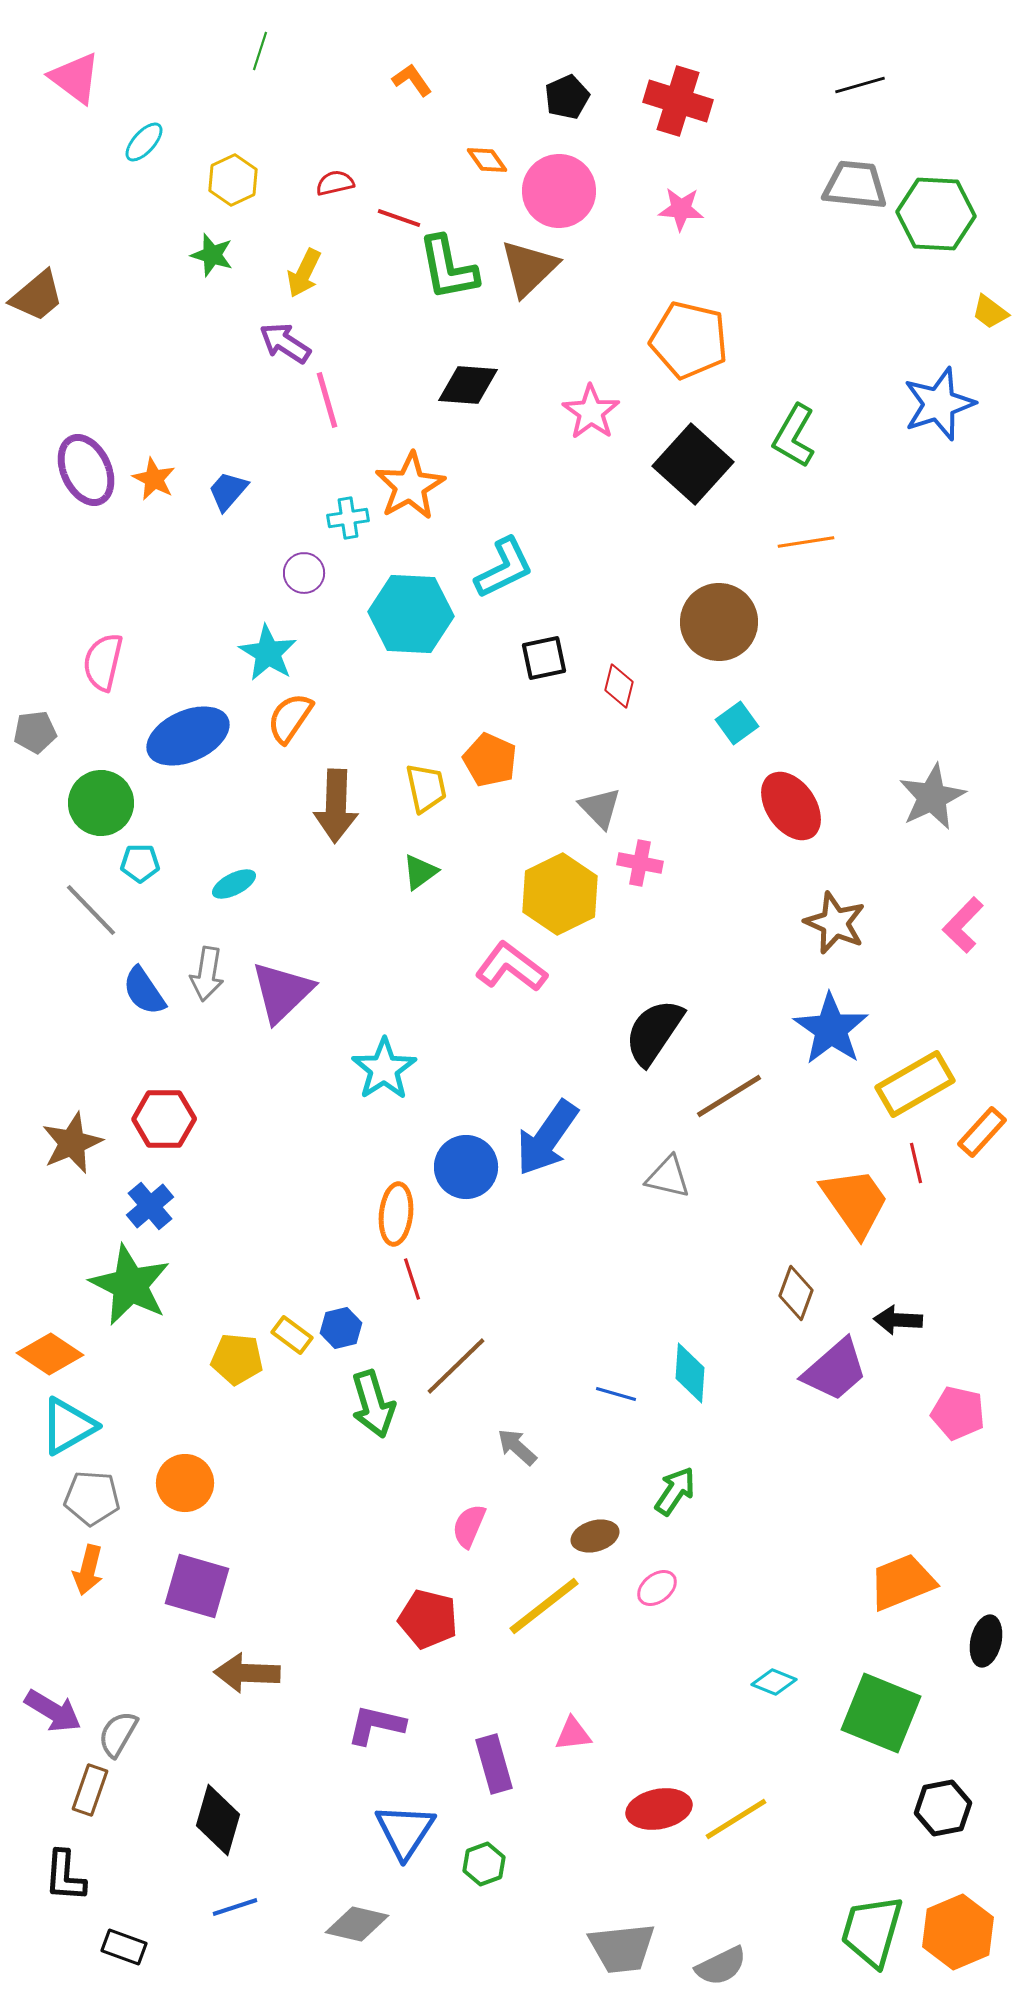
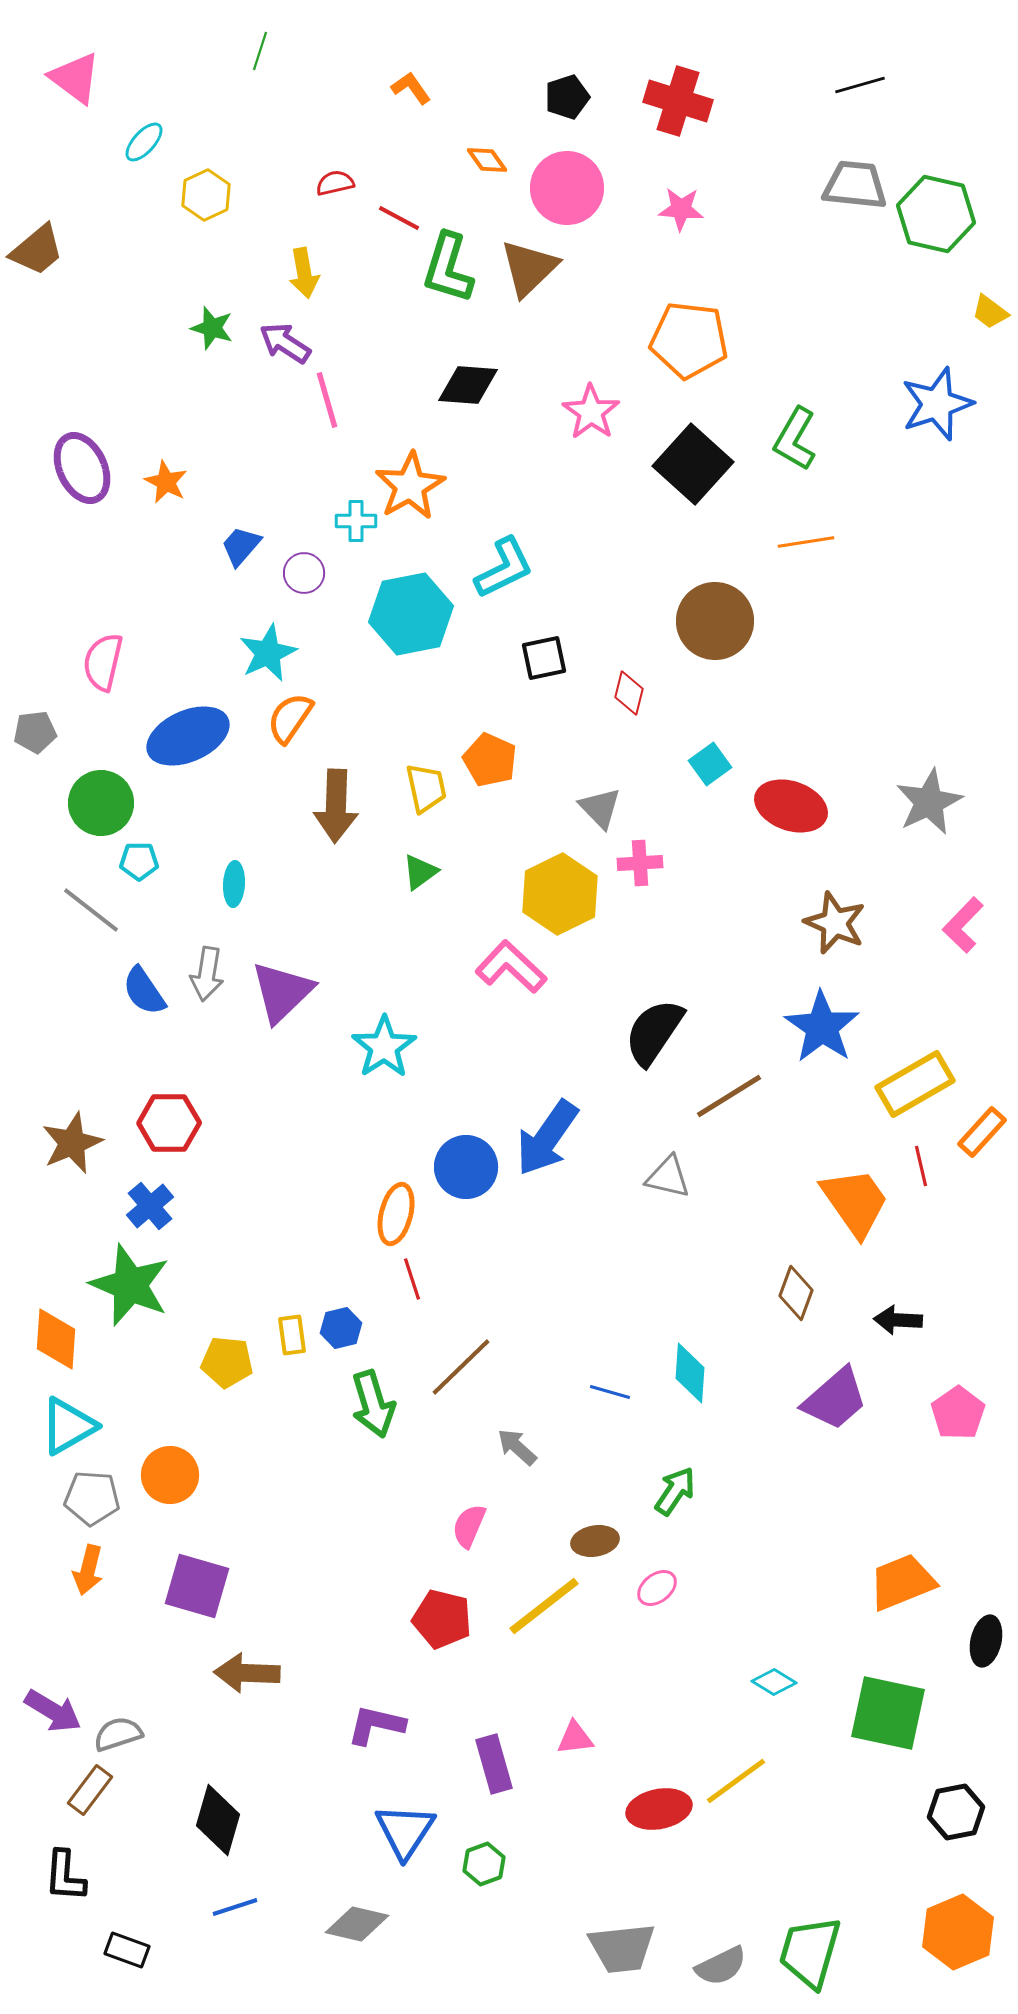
orange L-shape at (412, 80): moved 1 px left, 8 px down
black pentagon at (567, 97): rotated 6 degrees clockwise
yellow hexagon at (233, 180): moved 27 px left, 15 px down
pink circle at (559, 191): moved 8 px right, 3 px up
green hexagon at (936, 214): rotated 10 degrees clockwise
red line at (399, 218): rotated 9 degrees clockwise
green star at (212, 255): moved 73 px down
green L-shape at (448, 268): rotated 28 degrees clockwise
yellow arrow at (304, 273): rotated 36 degrees counterclockwise
brown trapezoid at (37, 296): moved 46 px up
orange pentagon at (689, 340): rotated 6 degrees counterclockwise
blue star at (939, 404): moved 2 px left
green L-shape at (794, 436): moved 1 px right, 3 px down
purple ellipse at (86, 470): moved 4 px left, 2 px up
orange star at (154, 479): moved 12 px right, 3 px down
blue trapezoid at (228, 491): moved 13 px right, 55 px down
cyan cross at (348, 518): moved 8 px right, 3 px down; rotated 9 degrees clockwise
cyan hexagon at (411, 614): rotated 14 degrees counterclockwise
brown circle at (719, 622): moved 4 px left, 1 px up
cyan star at (268, 653): rotated 16 degrees clockwise
red diamond at (619, 686): moved 10 px right, 7 px down
cyan square at (737, 723): moved 27 px left, 41 px down
gray star at (932, 797): moved 3 px left, 5 px down
red ellipse at (791, 806): rotated 36 degrees counterclockwise
cyan pentagon at (140, 863): moved 1 px left, 2 px up
pink cross at (640, 863): rotated 15 degrees counterclockwise
cyan ellipse at (234, 884): rotated 60 degrees counterclockwise
gray line at (91, 910): rotated 8 degrees counterclockwise
pink L-shape at (511, 967): rotated 6 degrees clockwise
blue star at (831, 1029): moved 9 px left, 2 px up
cyan star at (384, 1069): moved 22 px up
red hexagon at (164, 1119): moved 5 px right, 4 px down
red line at (916, 1163): moved 5 px right, 3 px down
orange ellipse at (396, 1214): rotated 8 degrees clockwise
green star at (130, 1285): rotated 4 degrees counterclockwise
yellow rectangle at (292, 1335): rotated 45 degrees clockwise
orange diamond at (50, 1354): moved 6 px right, 15 px up; rotated 60 degrees clockwise
yellow pentagon at (237, 1359): moved 10 px left, 3 px down
brown line at (456, 1366): moved 5 px right, 1 px down
purple trapezoid at (835, 1370): moved 29 px down
blue line at (616, 1394): moved 6 px left, 2 px up
pink pentagon at (958, 1413): rotated 24 degrees clockwise
orange circle at (185, 1483): moved 15 px left, 8 px up
brown ellipse at (595, 1536): moved 5 px down; rotated 6 degrees clockwise
red pentagon at (428, 1619): moved 14 px right
cyan diamond at (774, 1682): rotated 9 degrees clockwise
green square at (881, 1713): moved 7 px right; rotated 10 degrees counterclockwise
gray semicircle at (118, 1734): rotated 42 degrees clockwise
pink triangle at (573, 1734): moved 2 px right, 4 px down
brown rectangle at (90, 1790): rotated 18 degrees clockwise
black hexagon at (943, 1808): moved 13 px right, 4 px down
yellow line at (736, 1819): moved 38 px up; rotated 4 degrees counterclockwise
green trapezoid at (872, 1931): moved 62 px left, 21 px down
black rectangle at (124, 1947): moved 3 px right, 3 px down
